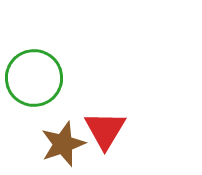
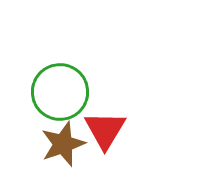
green circle: moved 26 px right, 14 px down
